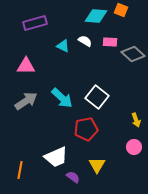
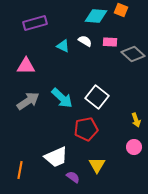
gray arrow: moved 2 px right
